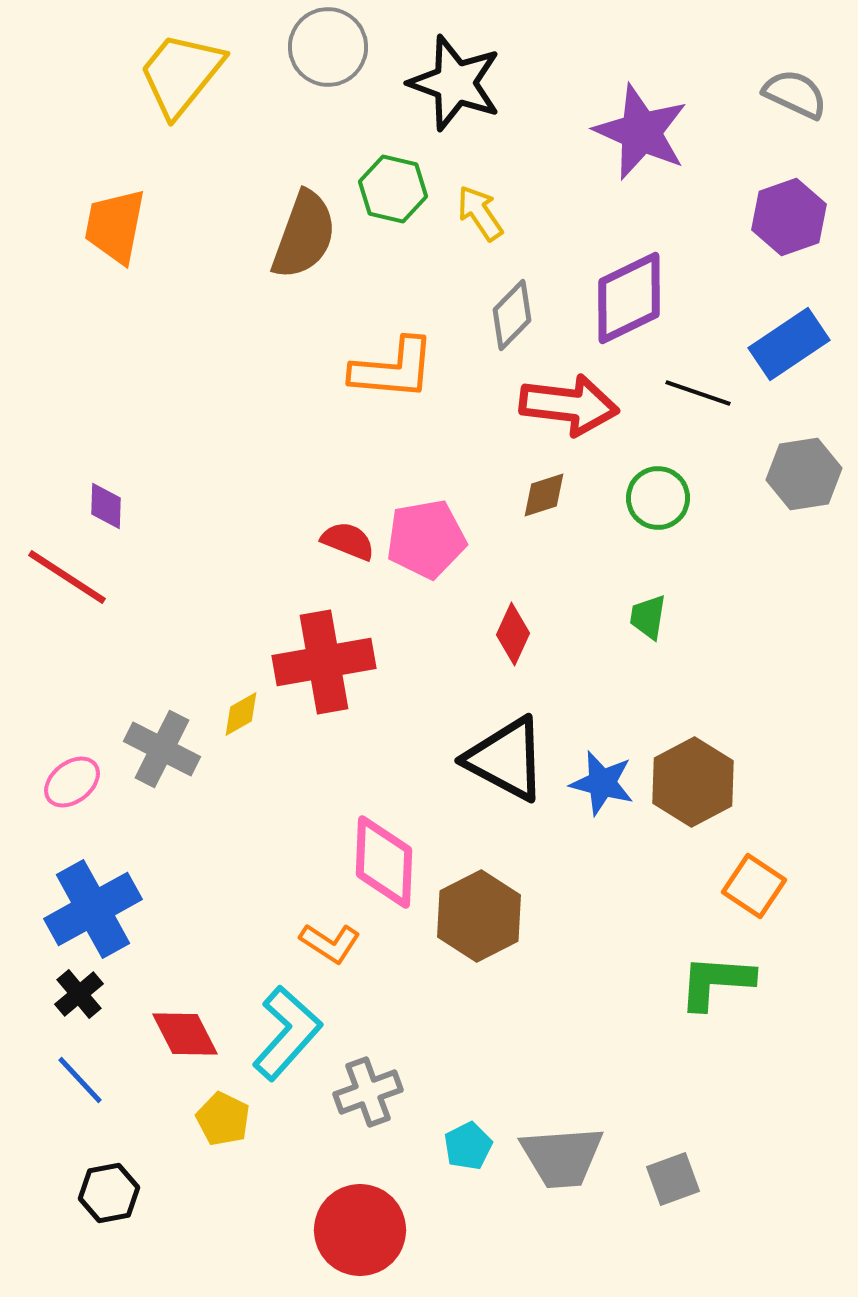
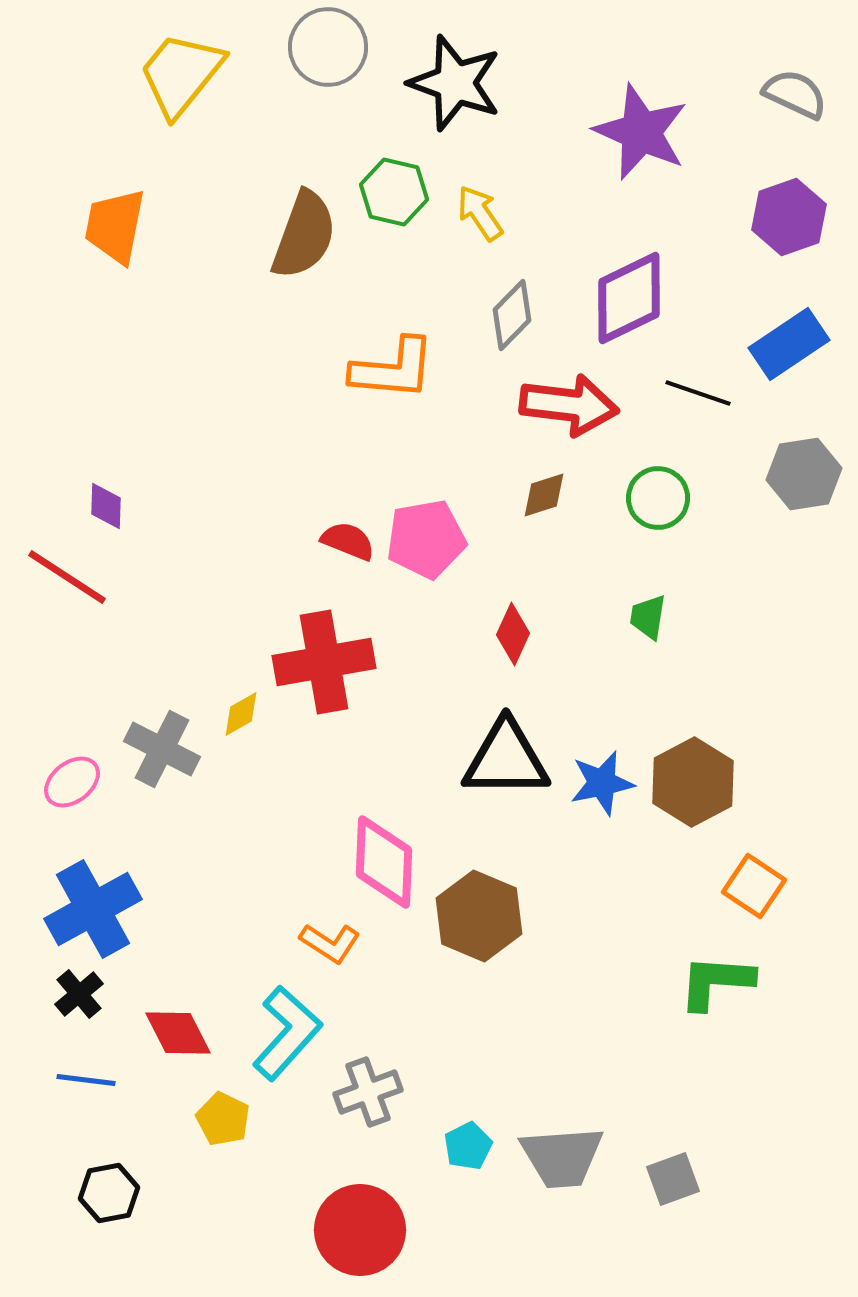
green hexagon at (393, 189): moved 1 px right, 3 px down
black triangle at (506, 759): rotated 28 degrees counterclockwise
blue star at (602, 783): rotated 26 degrees counterclockwise
brown hexagon at (479, 916): rotated 10 degrees counterclockwise
red diamond at (185, 1034): moved 7 px left, 1 px up
blue line at (80, 1080): moved 6 px right; rotated 40 degrees counterclockwise
